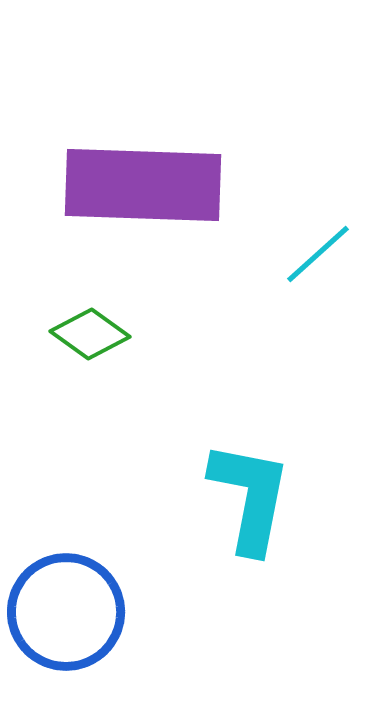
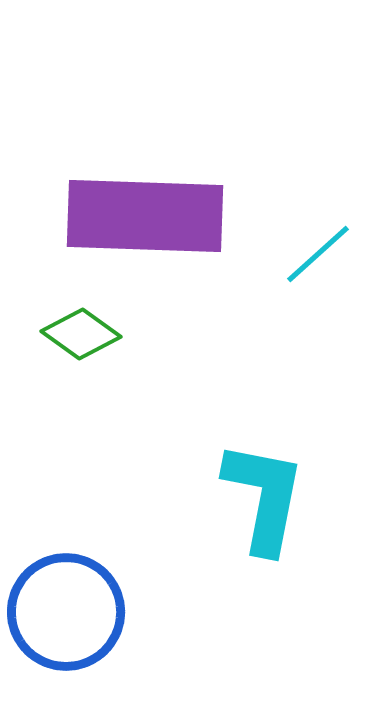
purple rectangle: moved 2 px right, 31 px down
green diamond: moved 9 px left
cyan L-shape: moved 14 px right
